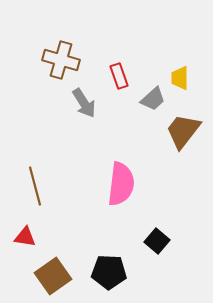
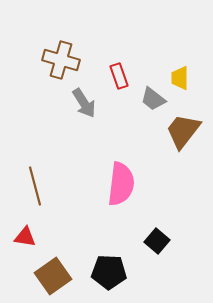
gray trapezoid: rotated 80 degrees clockwise
